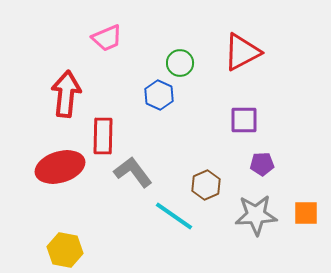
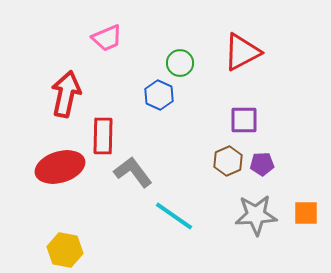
red arrow: rotated 6 degrees clockwise
brown hexagon: moved 22 px right, 24 px up
